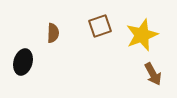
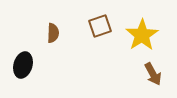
yellow star: rotated 12 degrees counterclockwise
black ellipse: moved 3 px down
